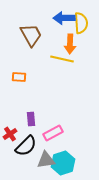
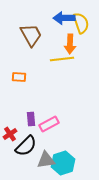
yellow semicircle: rotated 15 degrees counterclockwise
yellow line: rotated 20 degrees counterclockwise
pink rectangle: moved 4 px left, 9 px up
